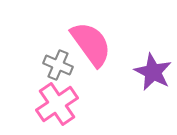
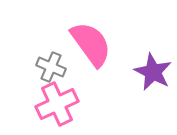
gray cross: moved 7 px left, 2 px down
pink cross: rotated 9 degrees clockwise
